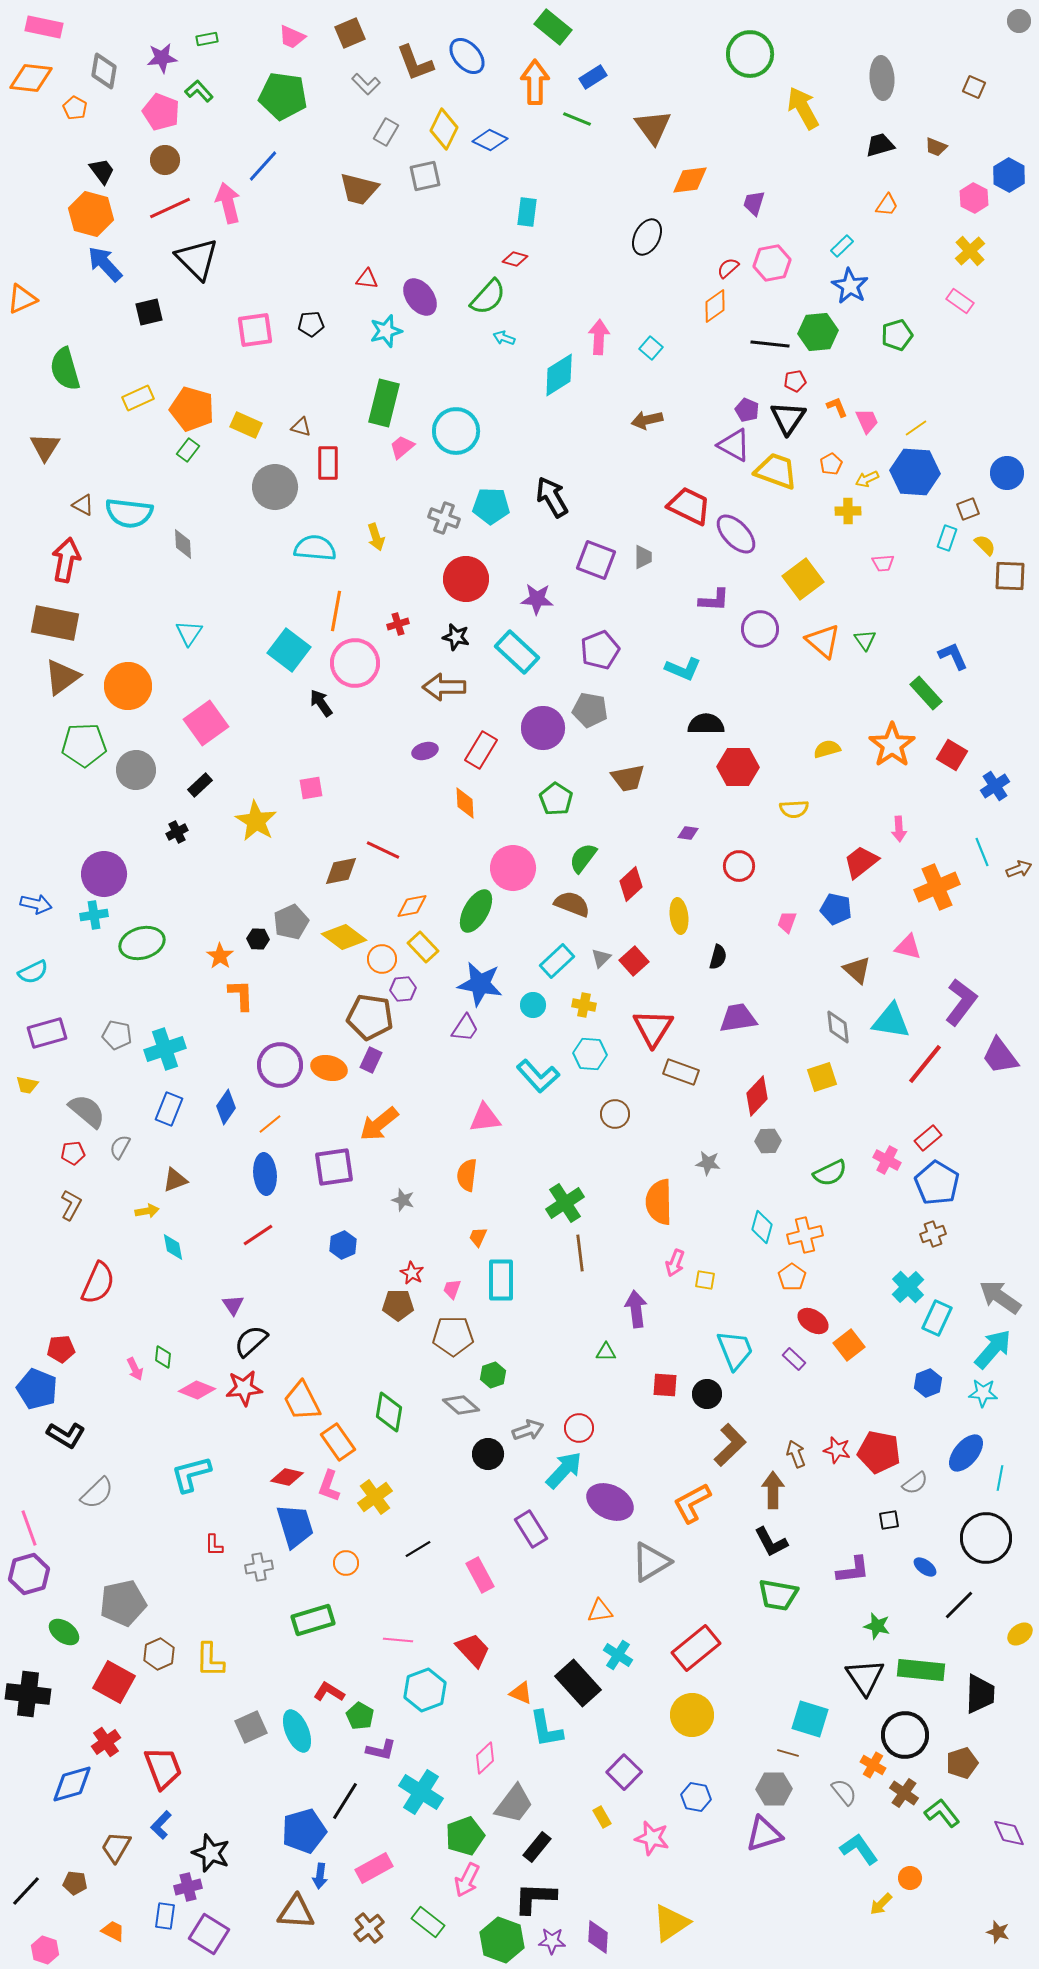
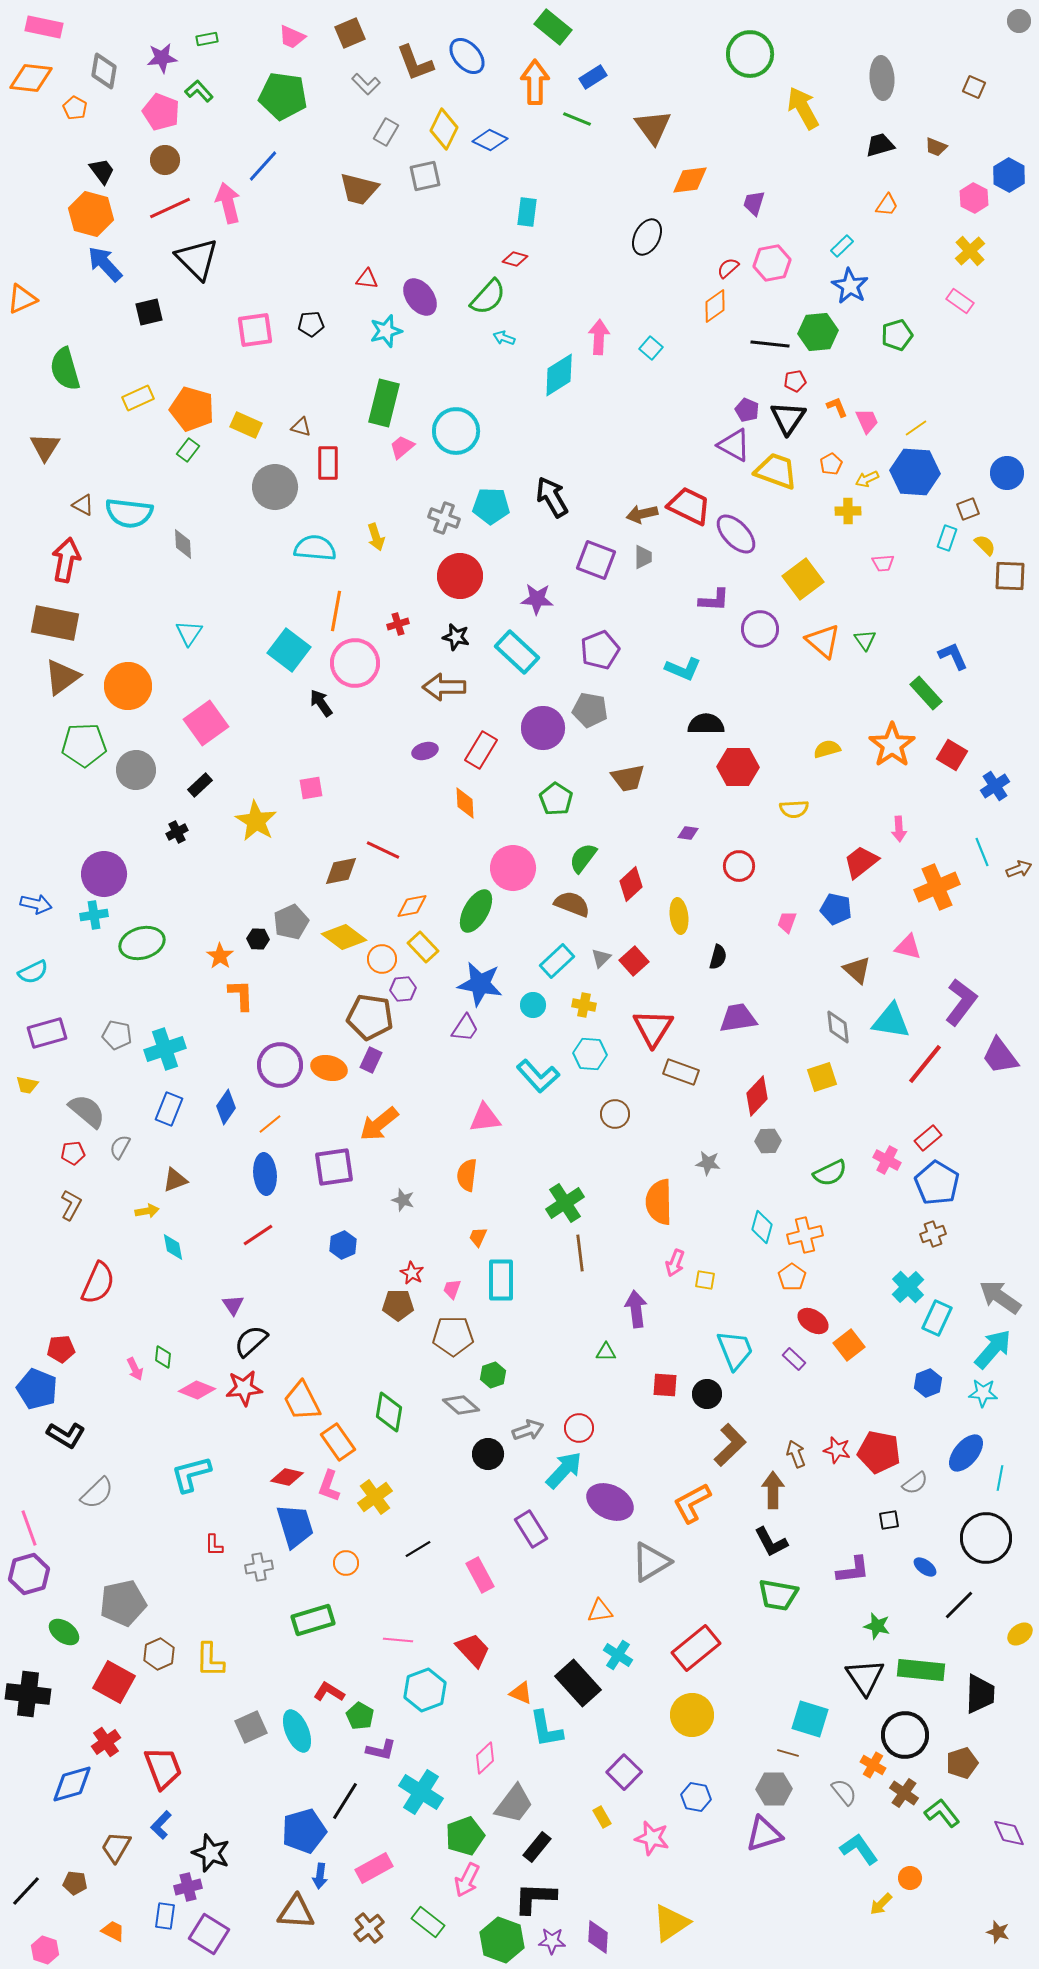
brown arrow at (647, 420): moved 5 px left, 94 px down
red circle at (466, 579): moved 6 px left, 3 px up
